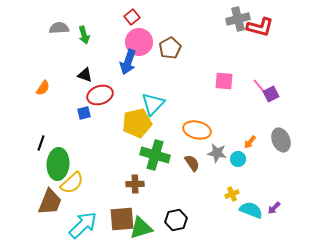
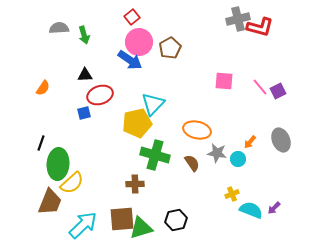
blue arrow: moved 2 px right, 2 px up; rotated 75 degrees counterclockwise
black triangle: rotated 21 degrees counterclockwise
purple square: moved 7 px right, 3 px up
